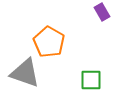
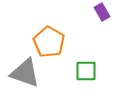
green square: moved 5 px left, 9 px up
